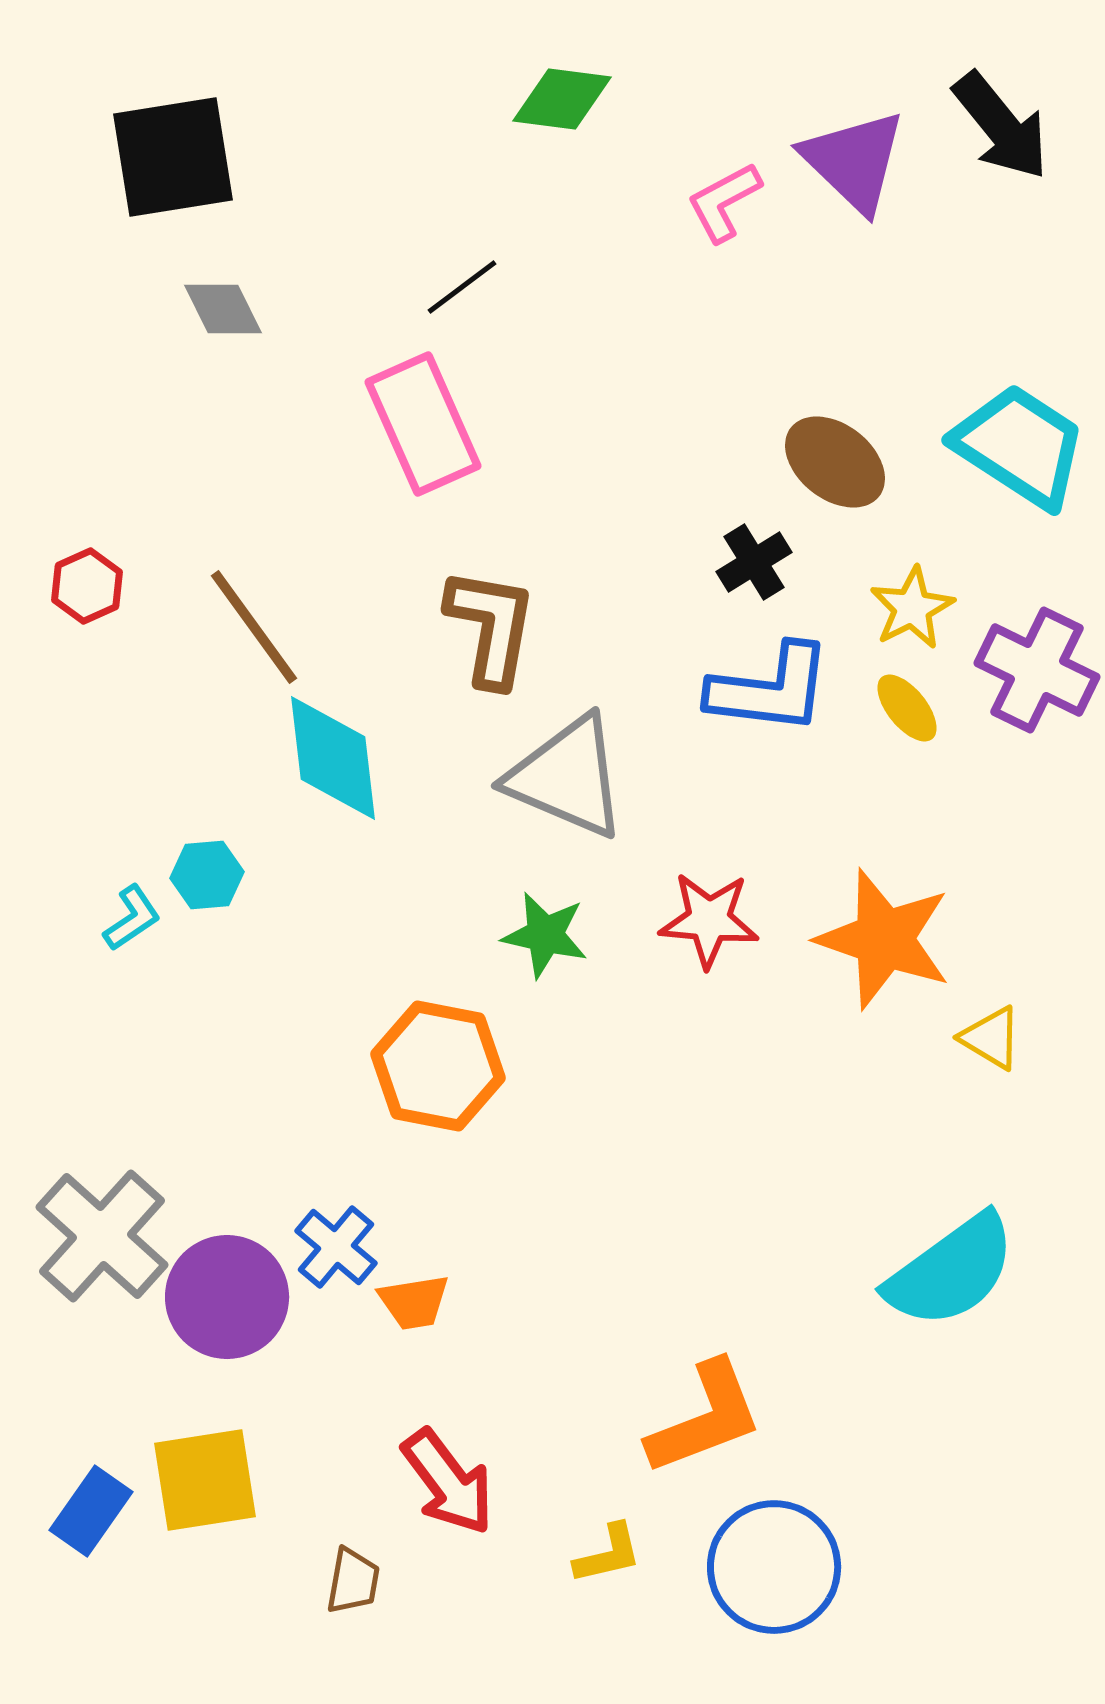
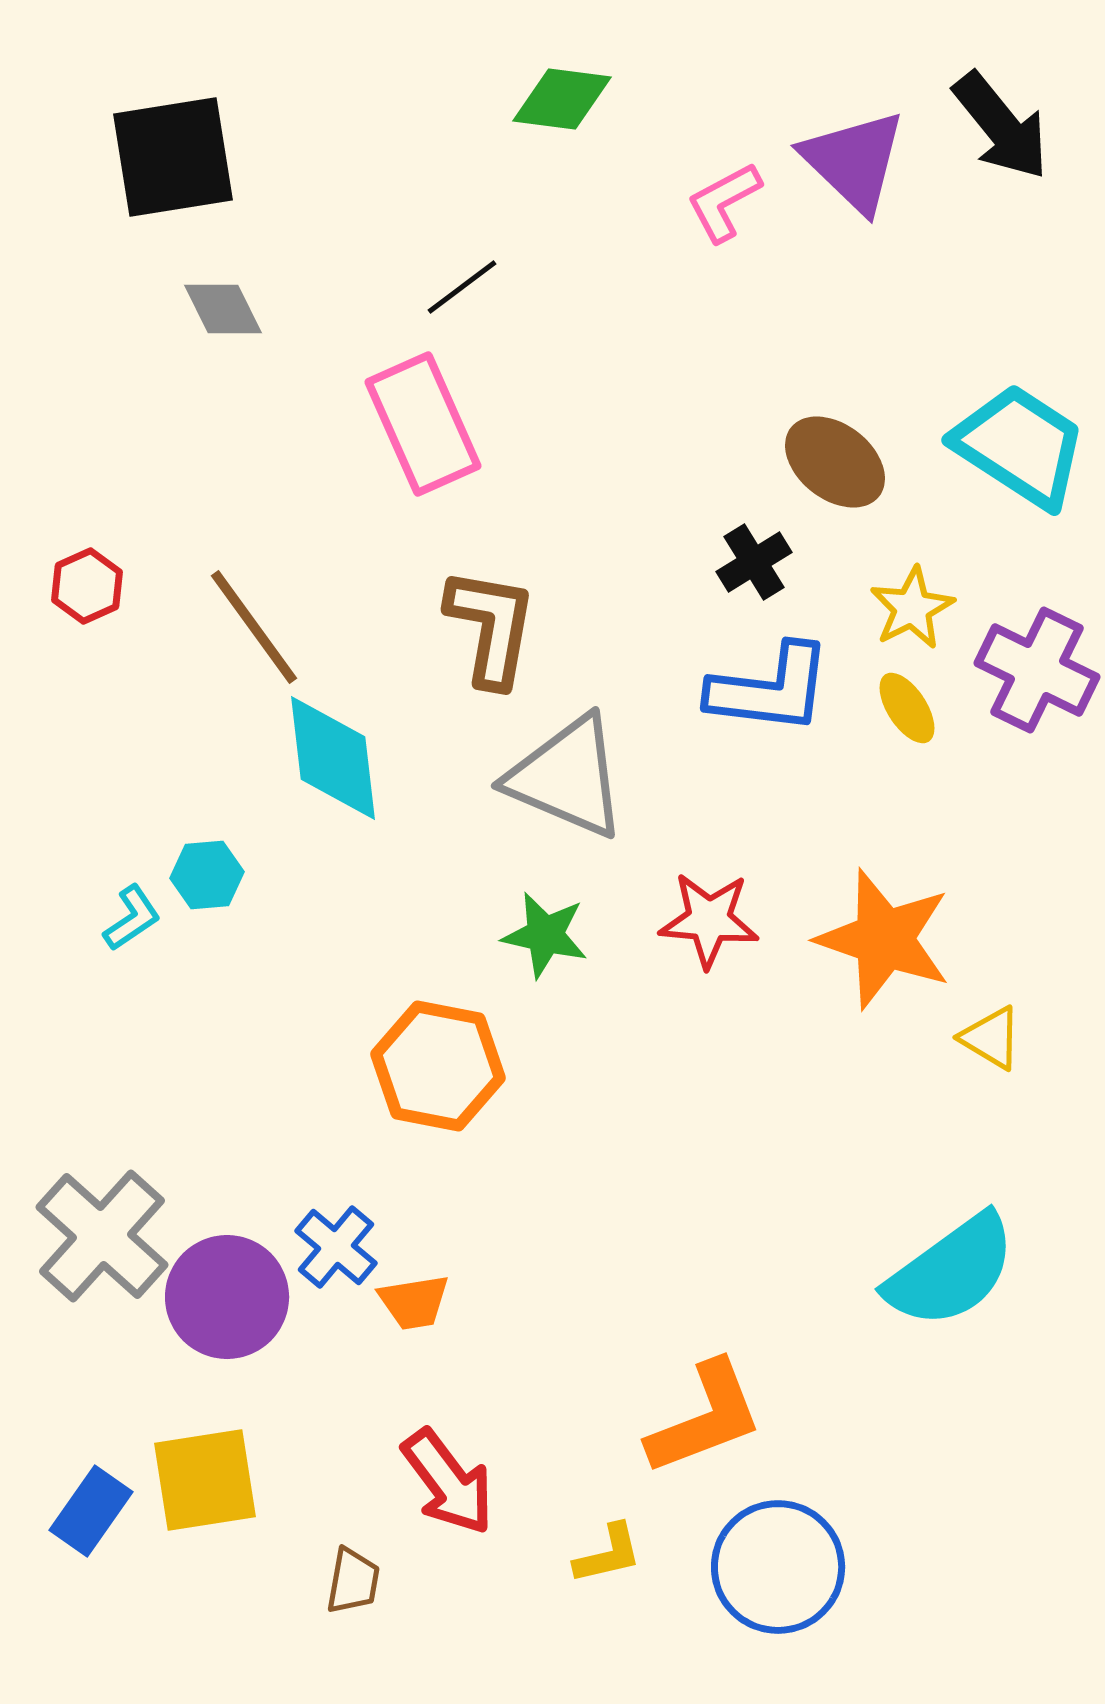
yellow ellipse: rotated 6 degrees clockwise
blue circle: moved 4 px right
